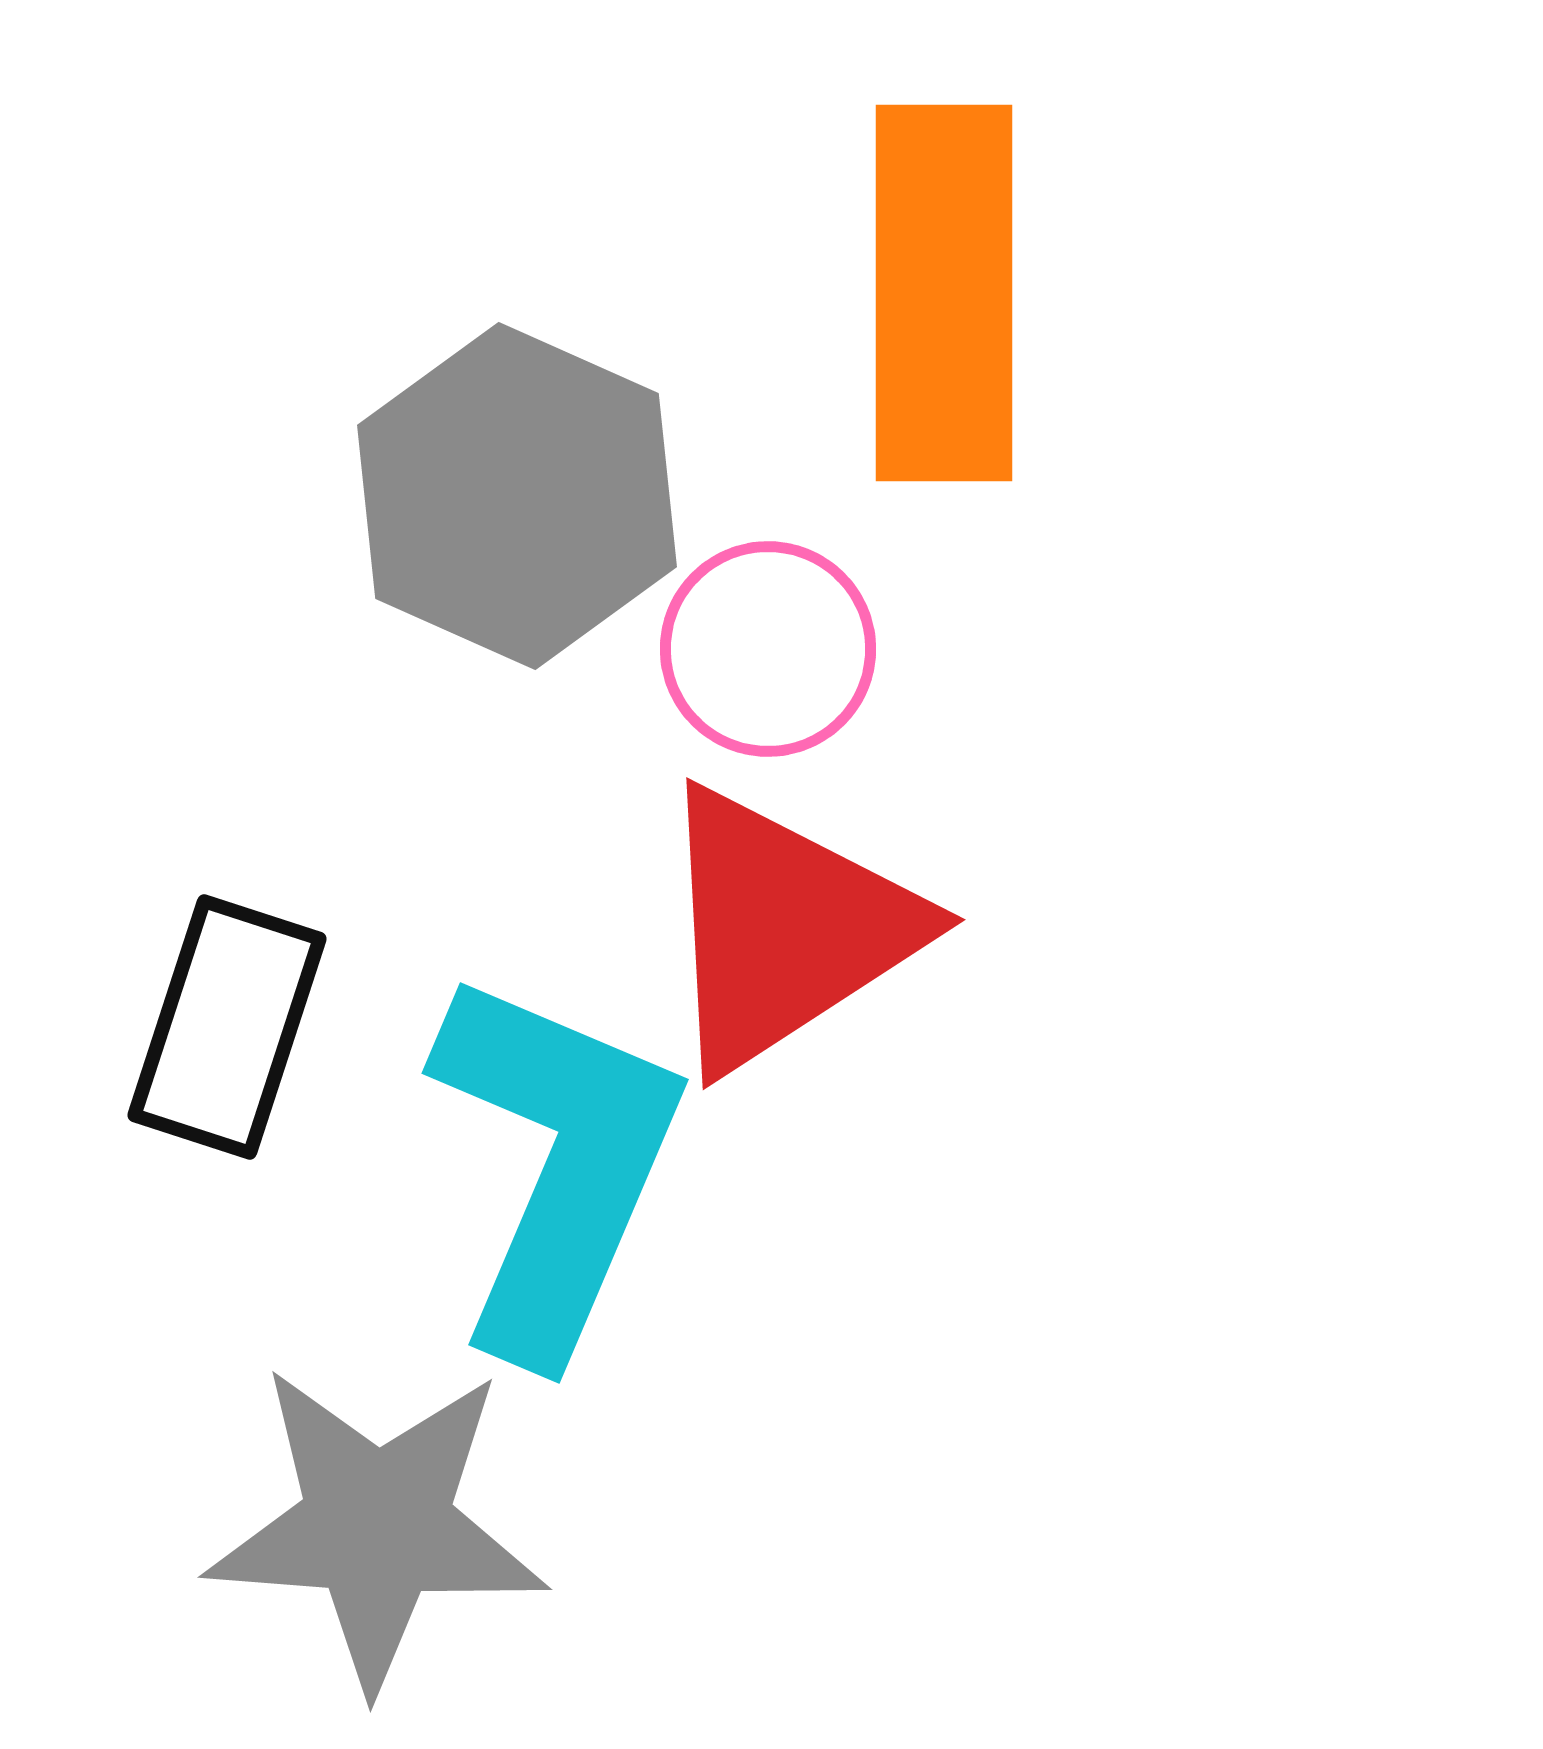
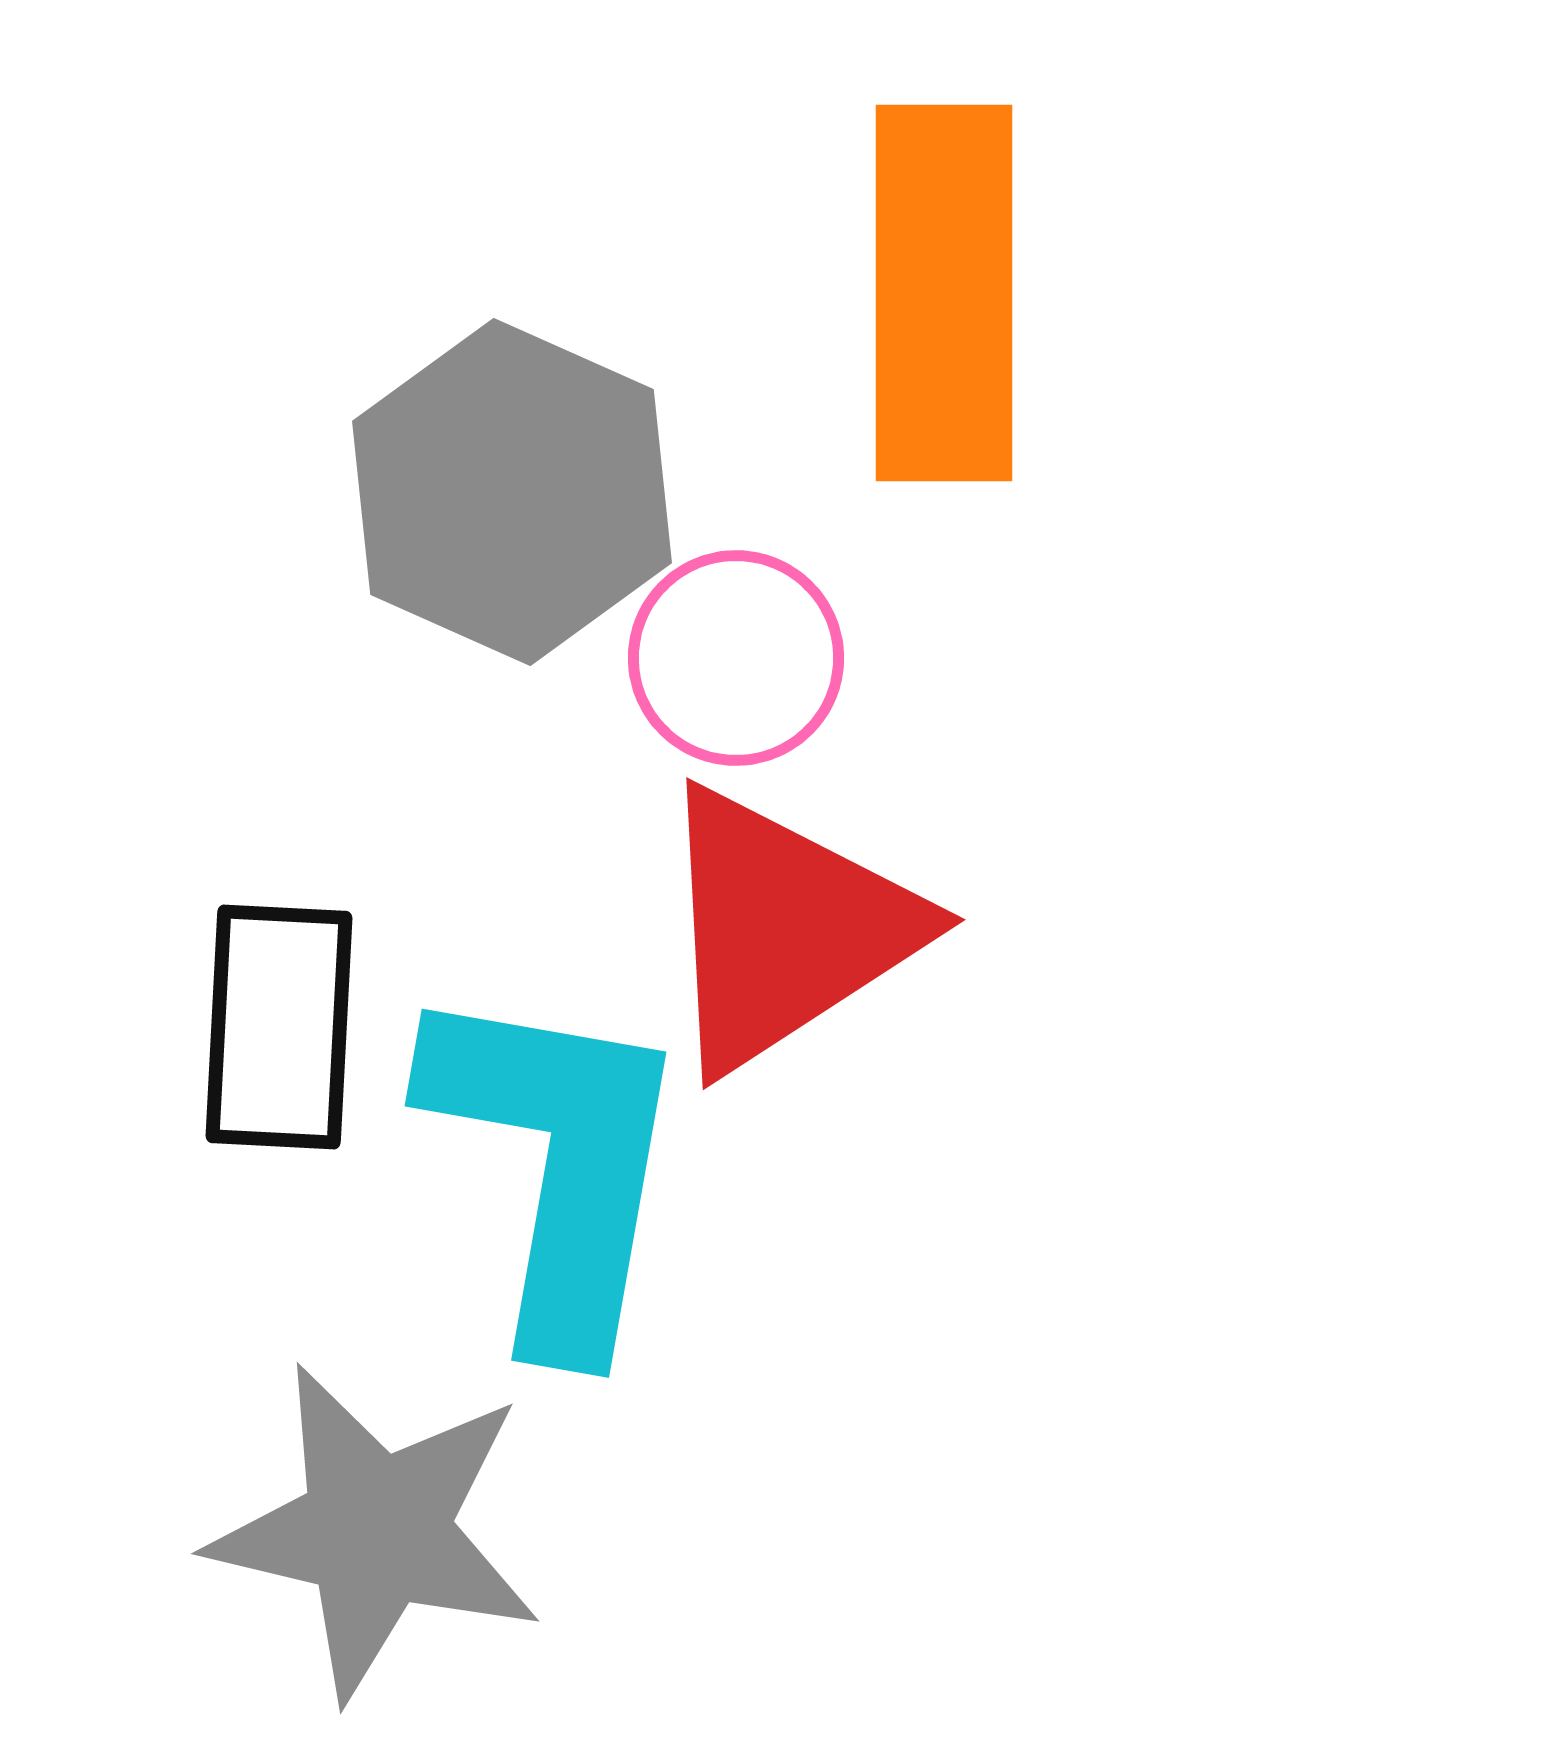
gray hexagon: moved 5 px left, 4 px up
pink circle: moved 32 px left, 9 px down
black rectangle: moved 52 px right; rotated 15 degrees counterclockwise
cyan L-shape: rotated 13 degrees counterclockwise
gray star: moved 1 px left, 5 px down; rotated 9 degrees clockwise
